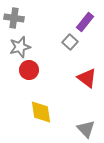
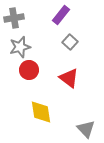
gray cross: rotated 18 degrees counterclockwise
purple rectangle: moved 24 px left, 7 px up
red triangle: moved 18 px left
